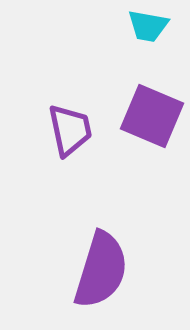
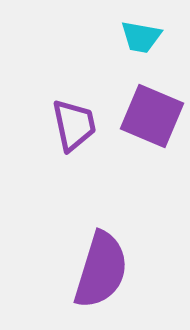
cyan trapezoid: moved 7 px left, 11 px down
purple trapezoid: moved 4 px right, 5 px up
